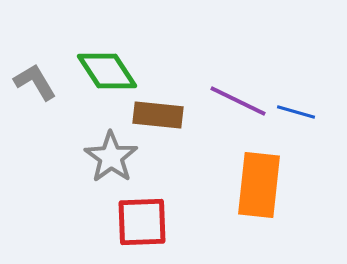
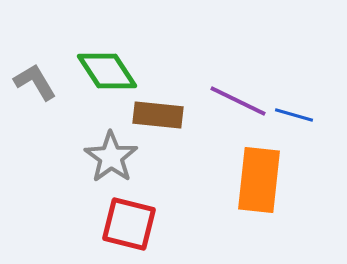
blue line: moved 2 px left, 3 px down
orange rectangle: moved 5 px up
red square: moved 13 px left, 2 px down; rotated 16 degrees clockwise
